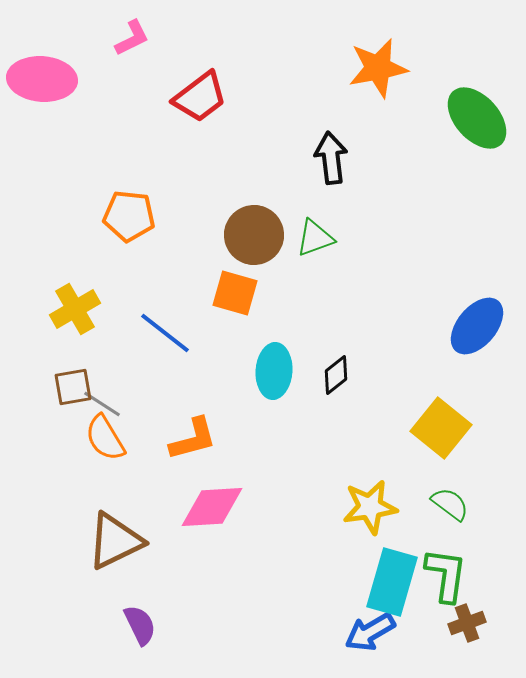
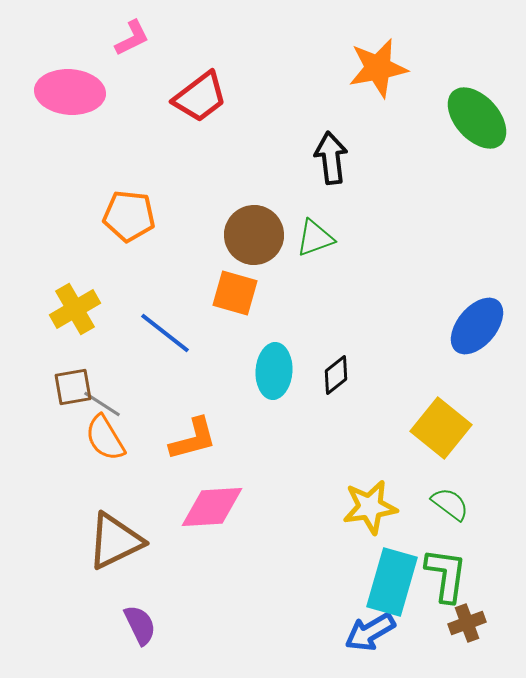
pink ellipse: moved 28 px right, 13 px down
